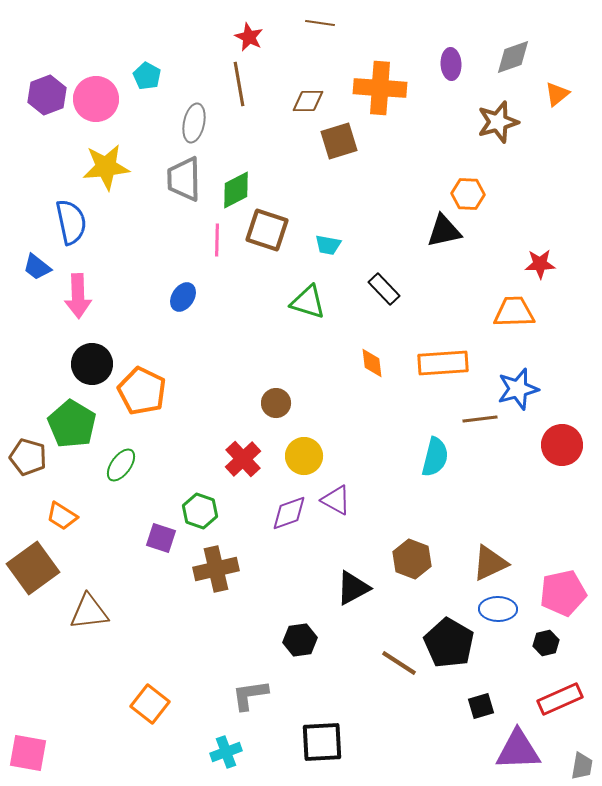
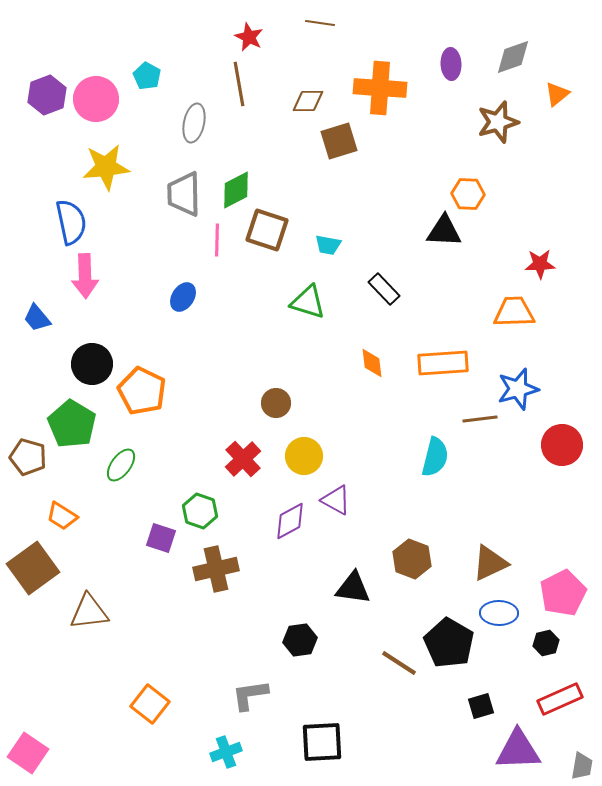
gray trapezoid at (184, 179): moved 15 px down
black triangle at (444, 231): rotated 15 degrees clockwise
blue trapezoid at (37, 267): moved 51 px down; rotated 12 degrees clockwise
pink arrow at (78, 296): moved 7 px right, 20 px up
purple diamond at (289, 513): moved 1 px right, 8 px down; rotated 9 degrees counterclockwise
black triangle at (353, 588): rotated 36 degrees clockwise
pink pentagon at (563, 593): rotated 15 degrees counterclockwise
blue ellipse at (498, 609): moved 1 px right, 4 px down
pink square at (28, 753): rotated 24 degrees clockwise
